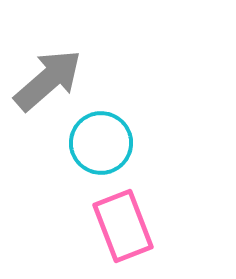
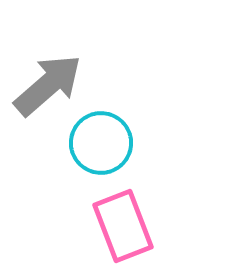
gray arrow: moved 5 px down
